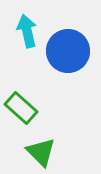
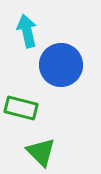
blue circle: moved 7 px left, 14 px down
green rectangle: rotated 28 degrees counterclockwise
